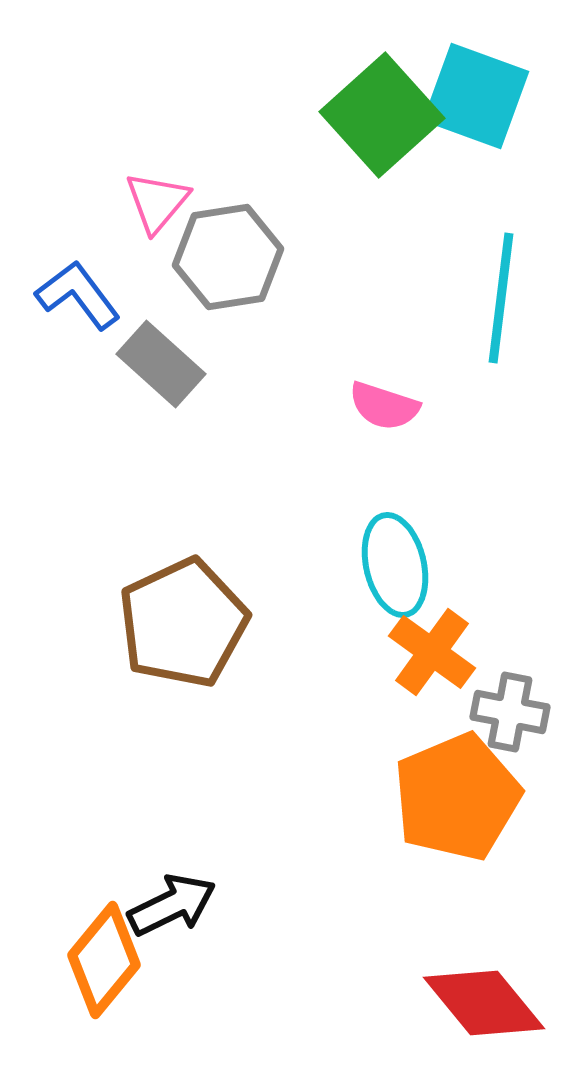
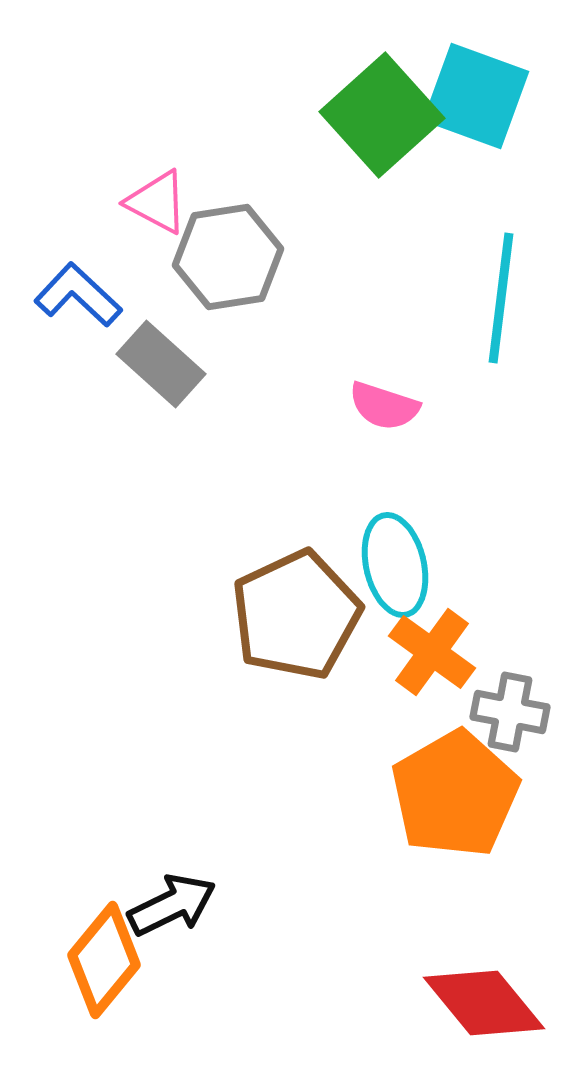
pink triangle: rotated 42 degrees counterclockwise
blue L-shape: rotated 10 degrees counterclockwise
brown pentagon: moved 113 px right, 8 px up
orange pentagon: moved 2 px left, 3 px up; rotated 7 degrees counterclockwise
